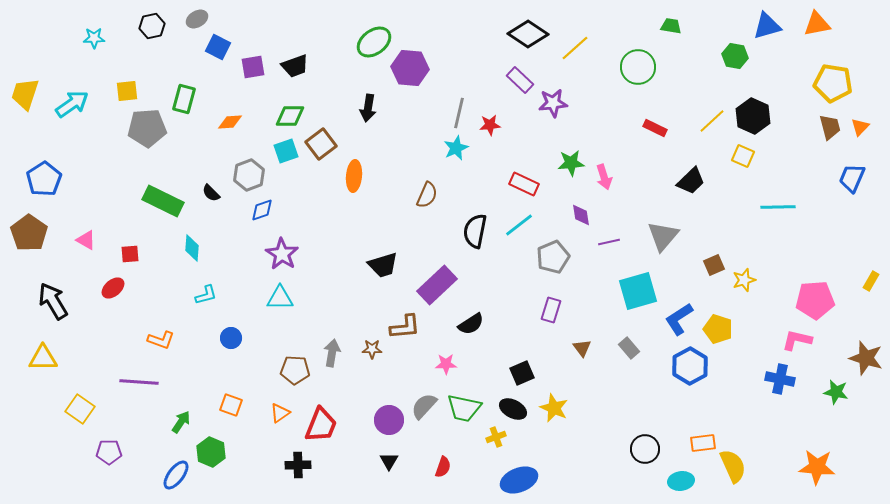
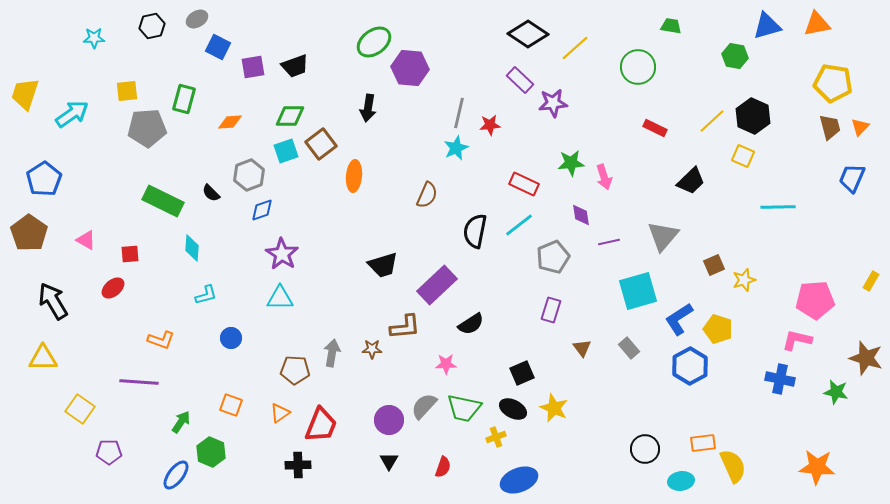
cyan arrow at (72, 104): moved 10 px down
